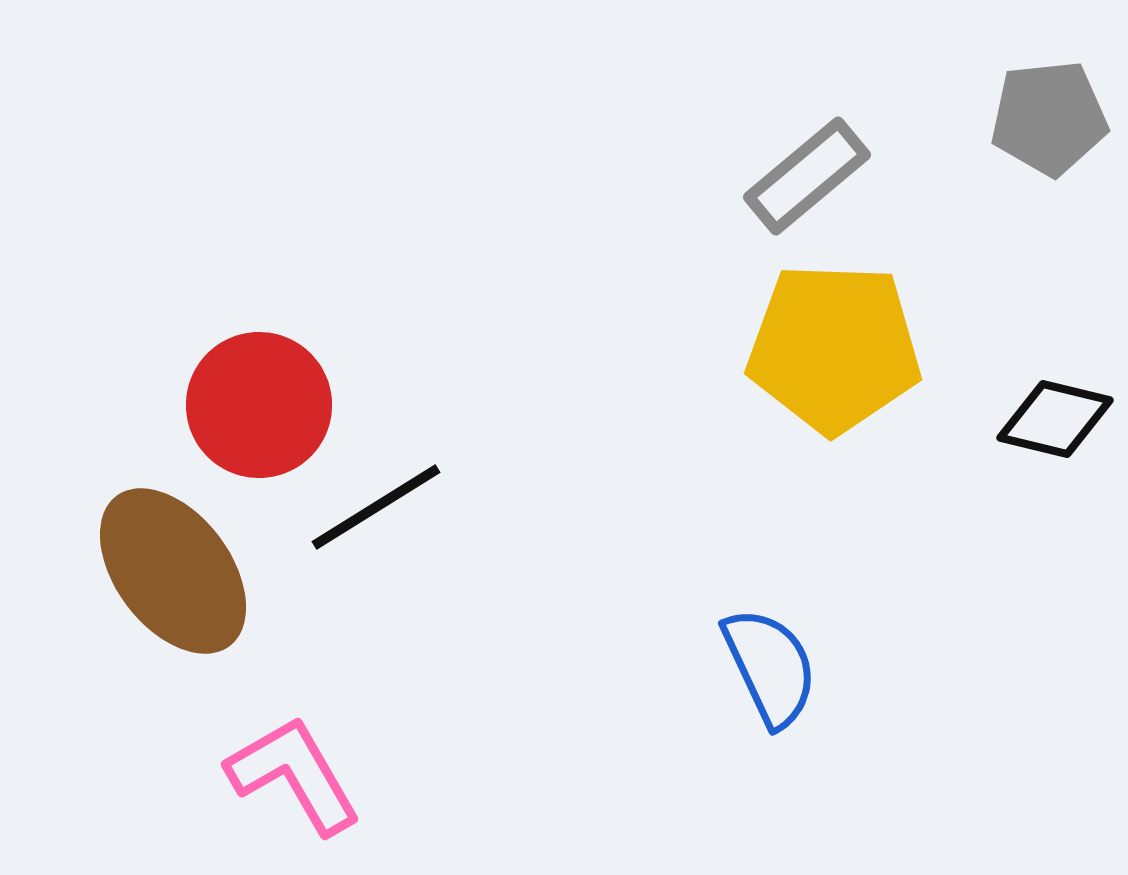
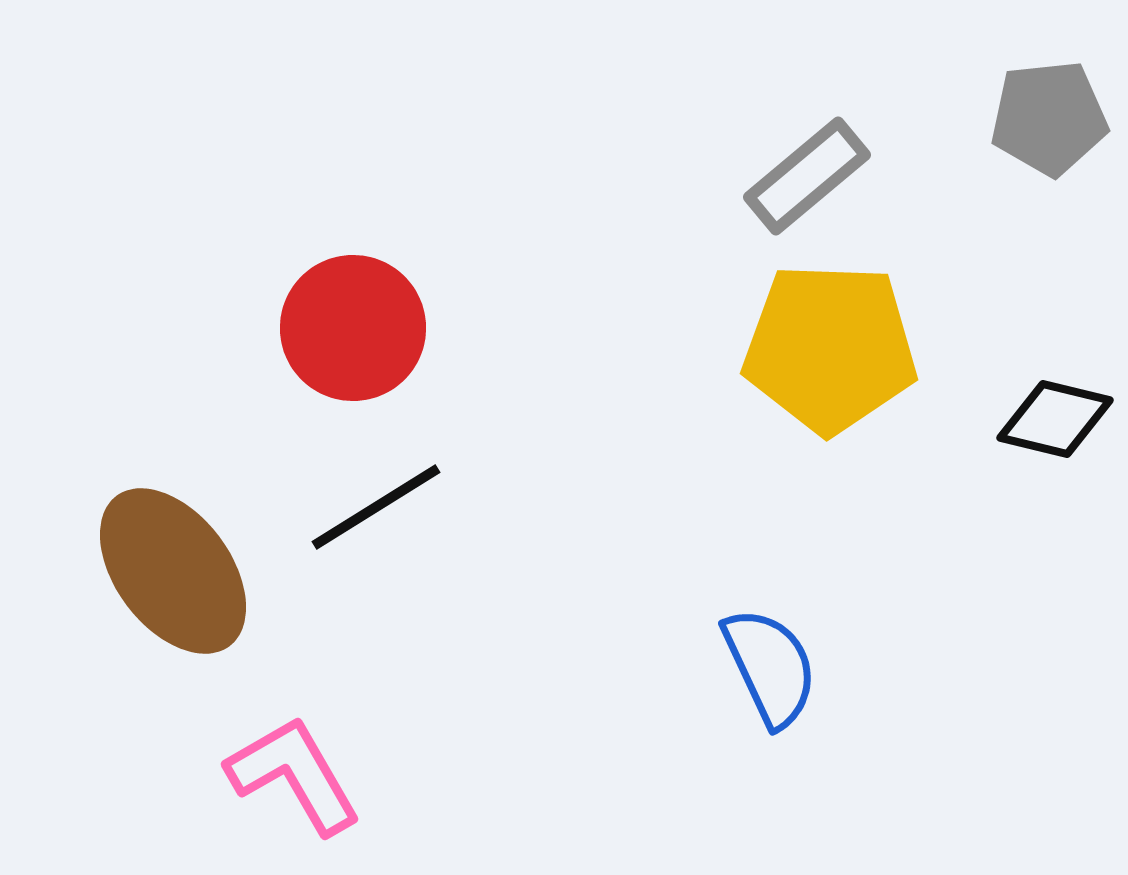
yellow pentagon: moved 4 px left
red circle: moved 94 px right, 77 px up
